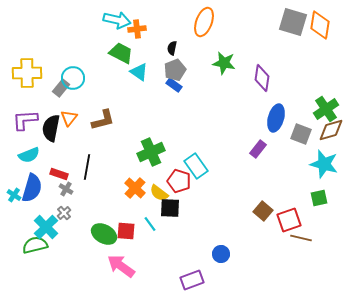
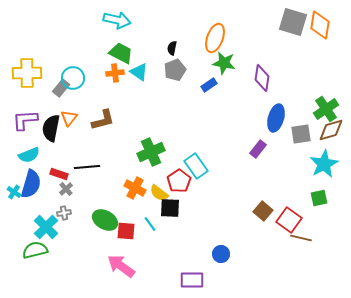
orange ellipse at (204, 22): moved 11 px right, 16 px down
orange cross at (137, 29): moved 22 px left, 44 px down
blue rectangle at (174, 85): moved 35 px right; rotated 70 degrees counterclockwise
gray square at (301, 134): rotated 30 degrees counterclockwise
cyan star at (324, 164): rotated 28 degrees clockwise
black line at (87, 167): rotated 75 degrees clockwise
red pentagon at (179, 181): rotated 20 degrees clockwise
blue semicircle at (32, 188): moved 1 px left, 4 px up
orange cross at (135, 188): rotated 15 degrees counterclockwise
gray cross at (66, 189): rotated 16 degrees clockwise
cyan cross at (14, 195): moved 3 px up
gray cross at (64, 213): rotated 32 degrees clockwise
red square at (289, 220): rotated 35 degrees counterclockwise
green ellipse at (104, 234): moved 1 px right, 14 px up
green semicircle at (35, 245): moved 5 px down
purple rectangle at (192, 280): rotated 20 degrees clockwise
